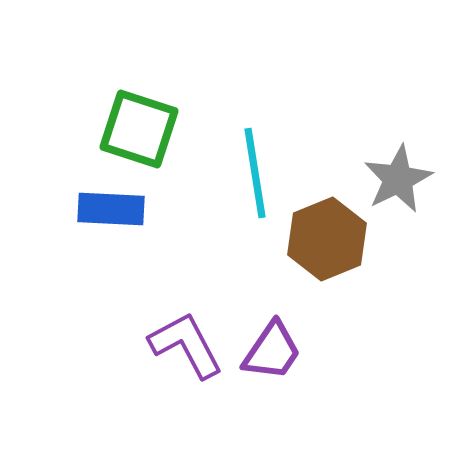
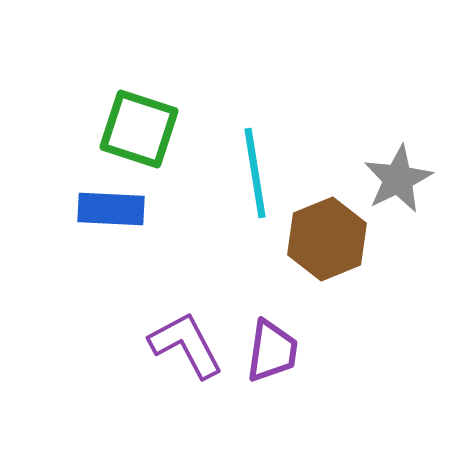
purple trapezoid: rotated 26 degrees counterclockwise
